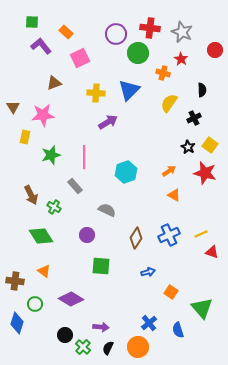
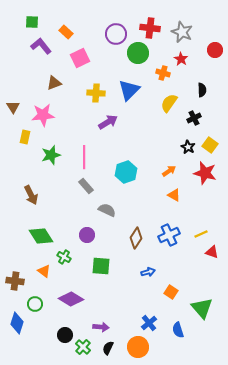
gray rectangle at (75, 186): moved 11 px right
green cross at (54, 207): moved 10 px right, 50 px down
